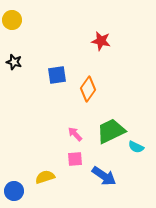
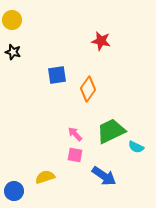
black star: moved 1 px left, 10 px up
pink square: moved 4 px up; rotated 14 degrees clockwise
